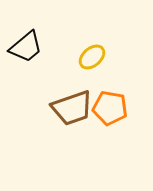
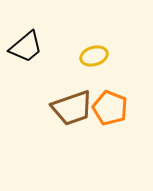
yellow ellipse: moved 2 px right, 1 px up; rotated 24 degrees clockwise
orange pentagon: rotated 12 degrees clockwise
